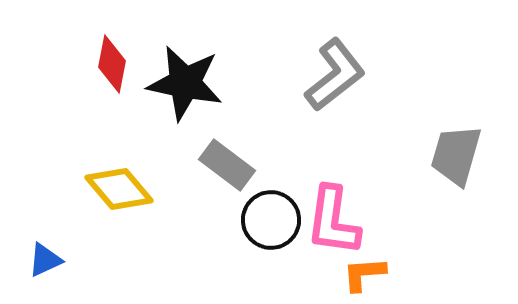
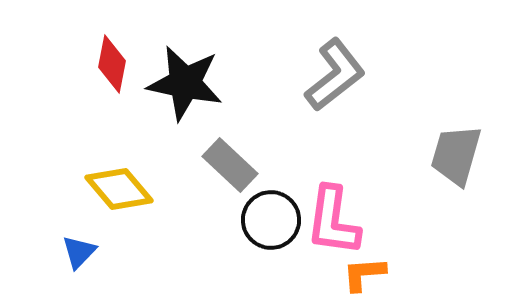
gray rectangle: moved 3 px right; rotated 6 degrees clockwise
blue triangle: moved 34 px right, 8 px up; rotated 21 degrees counterclockwise
